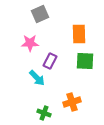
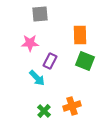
gray square: rotated 18 degrees clockwise
orange rectangle: moved 1 px right, 1 px down
green square: rotated 18 degrees clockwise
orange cross: moved 4 px down
green cross: moved 2 px up; rotated 24 degrees clockwise
